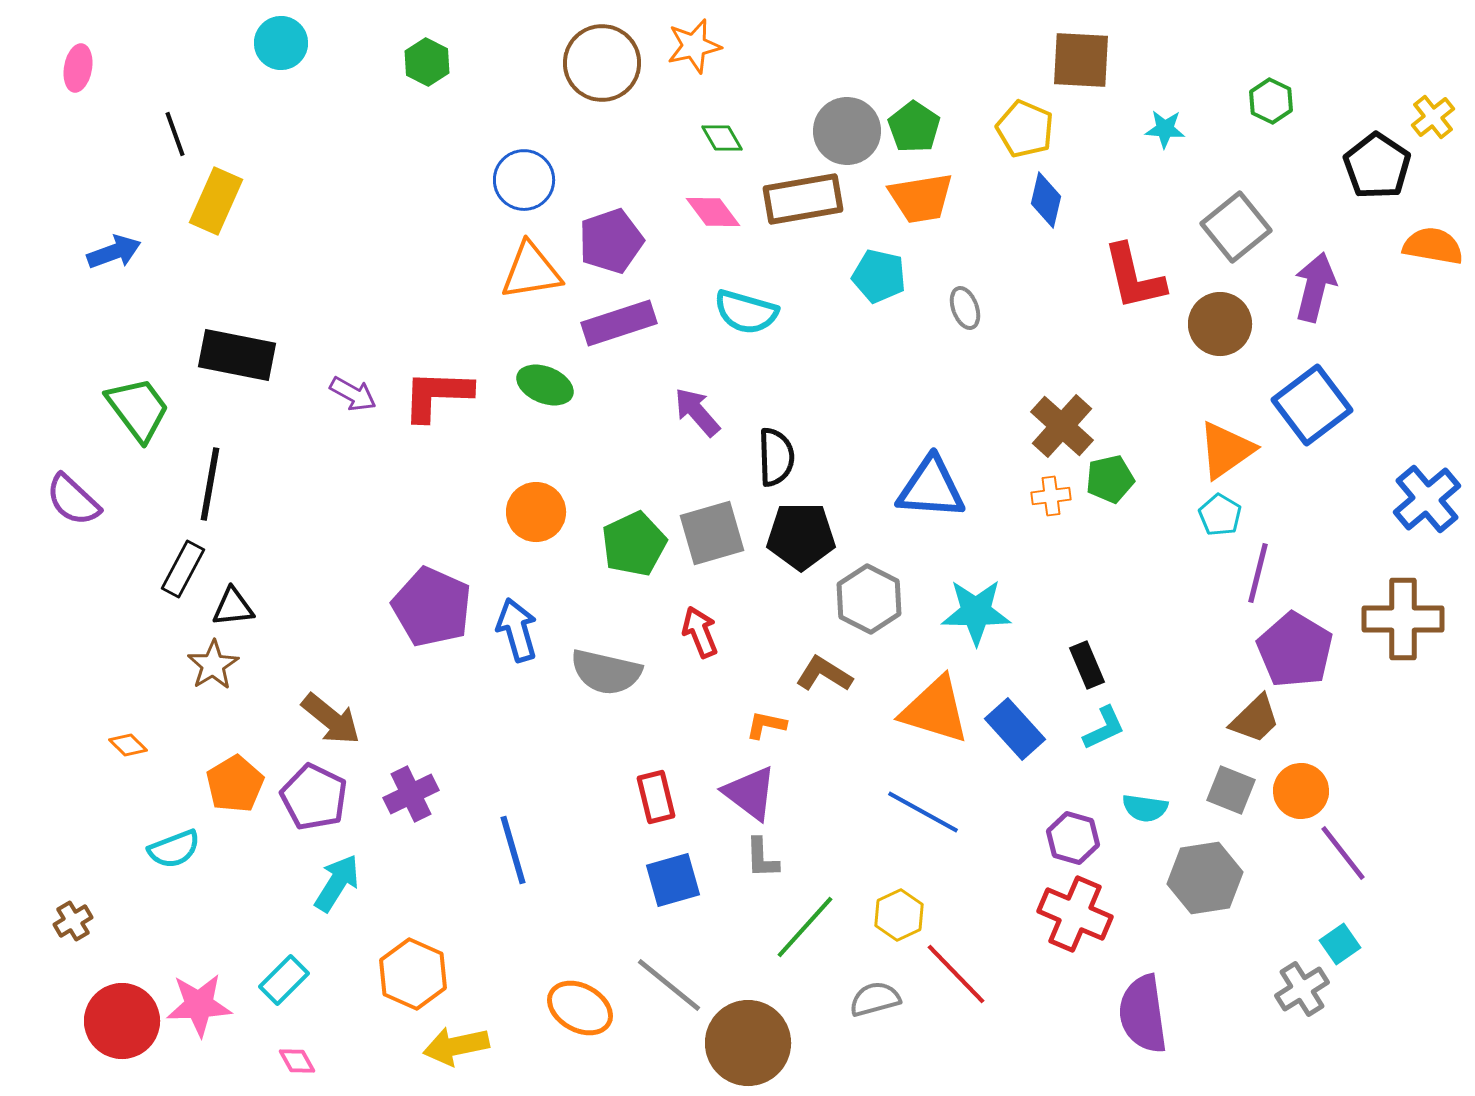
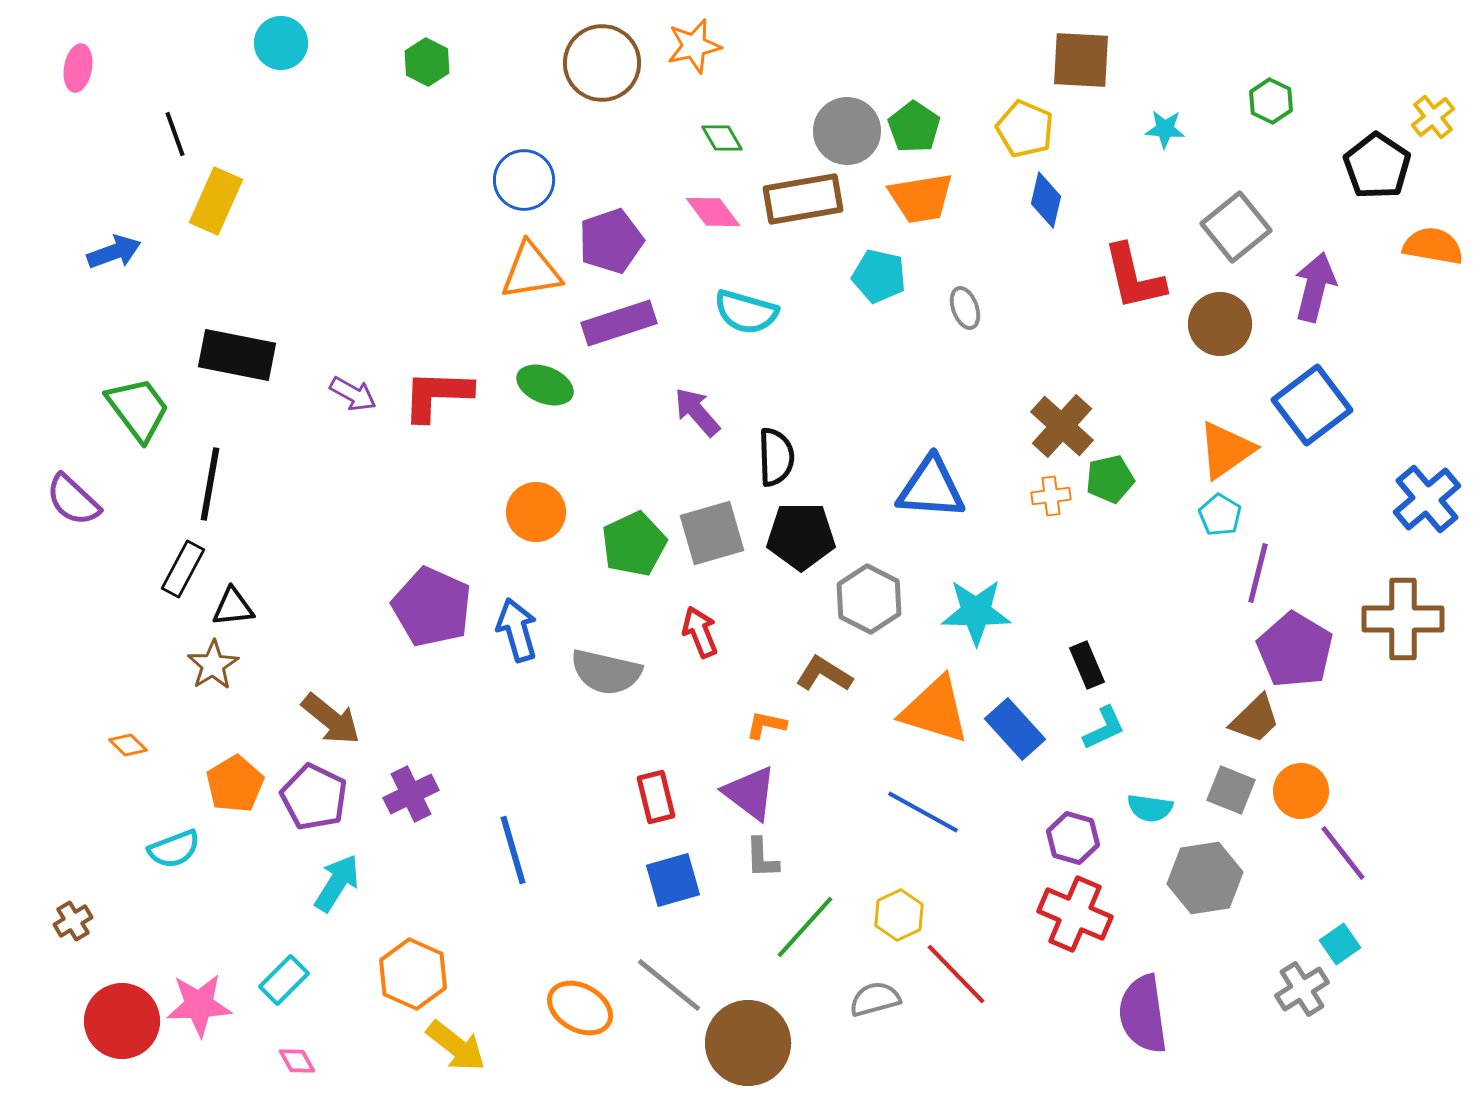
cyan semicircle at (1145, 808): moved 5 px right
yellow arrow at (456, 1046): rotated 130 degrees counterclockwise
